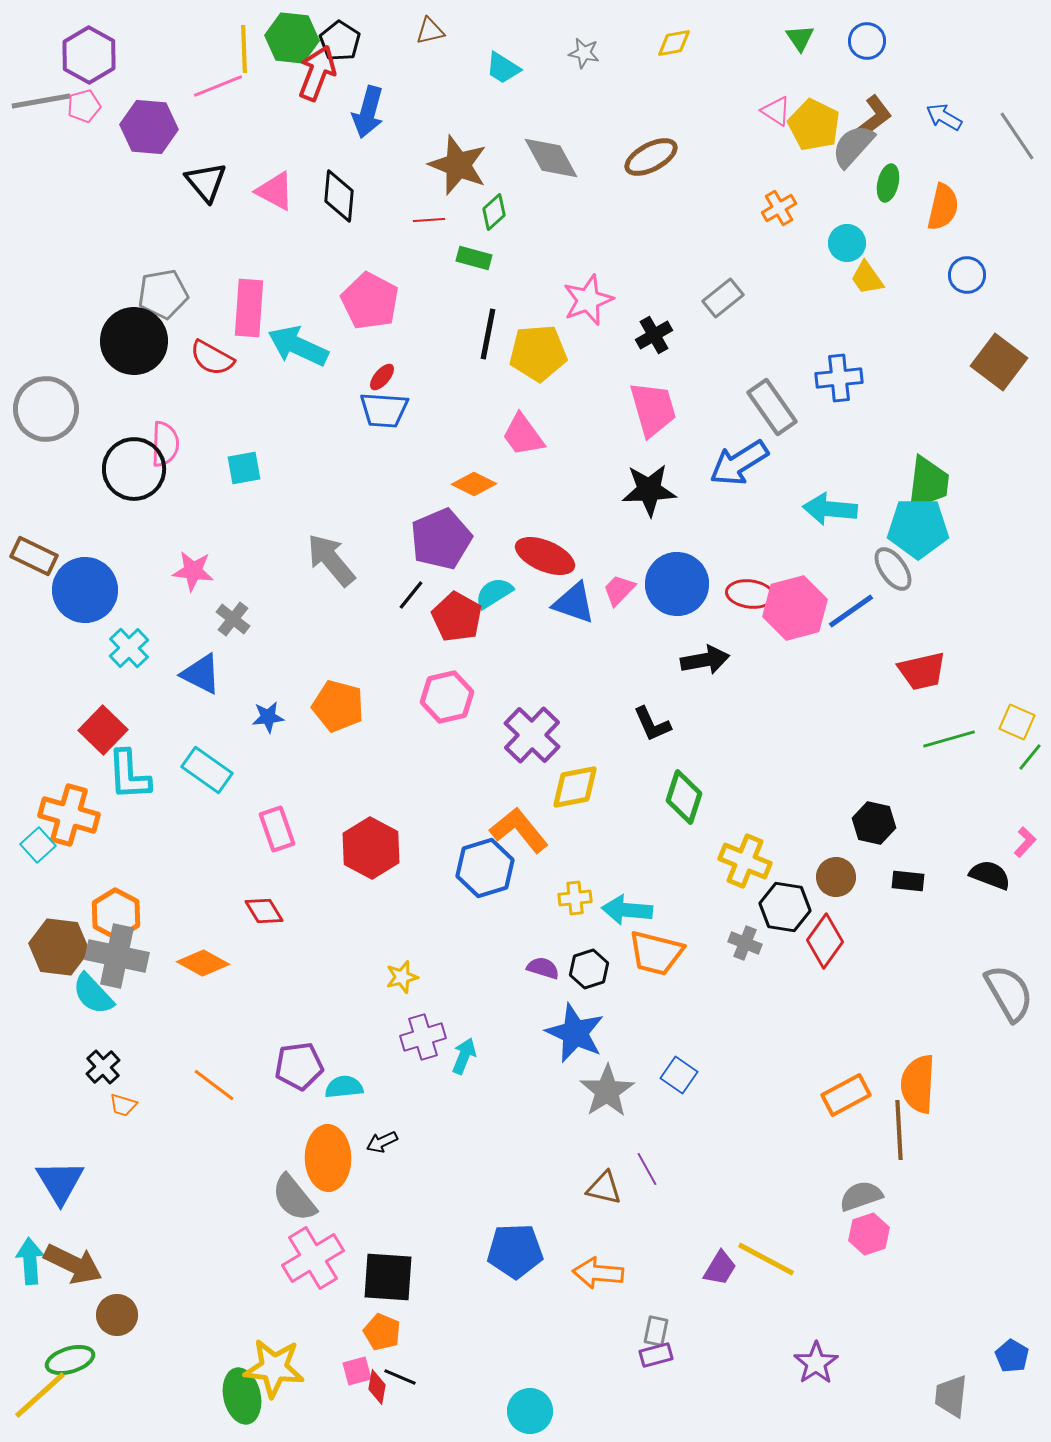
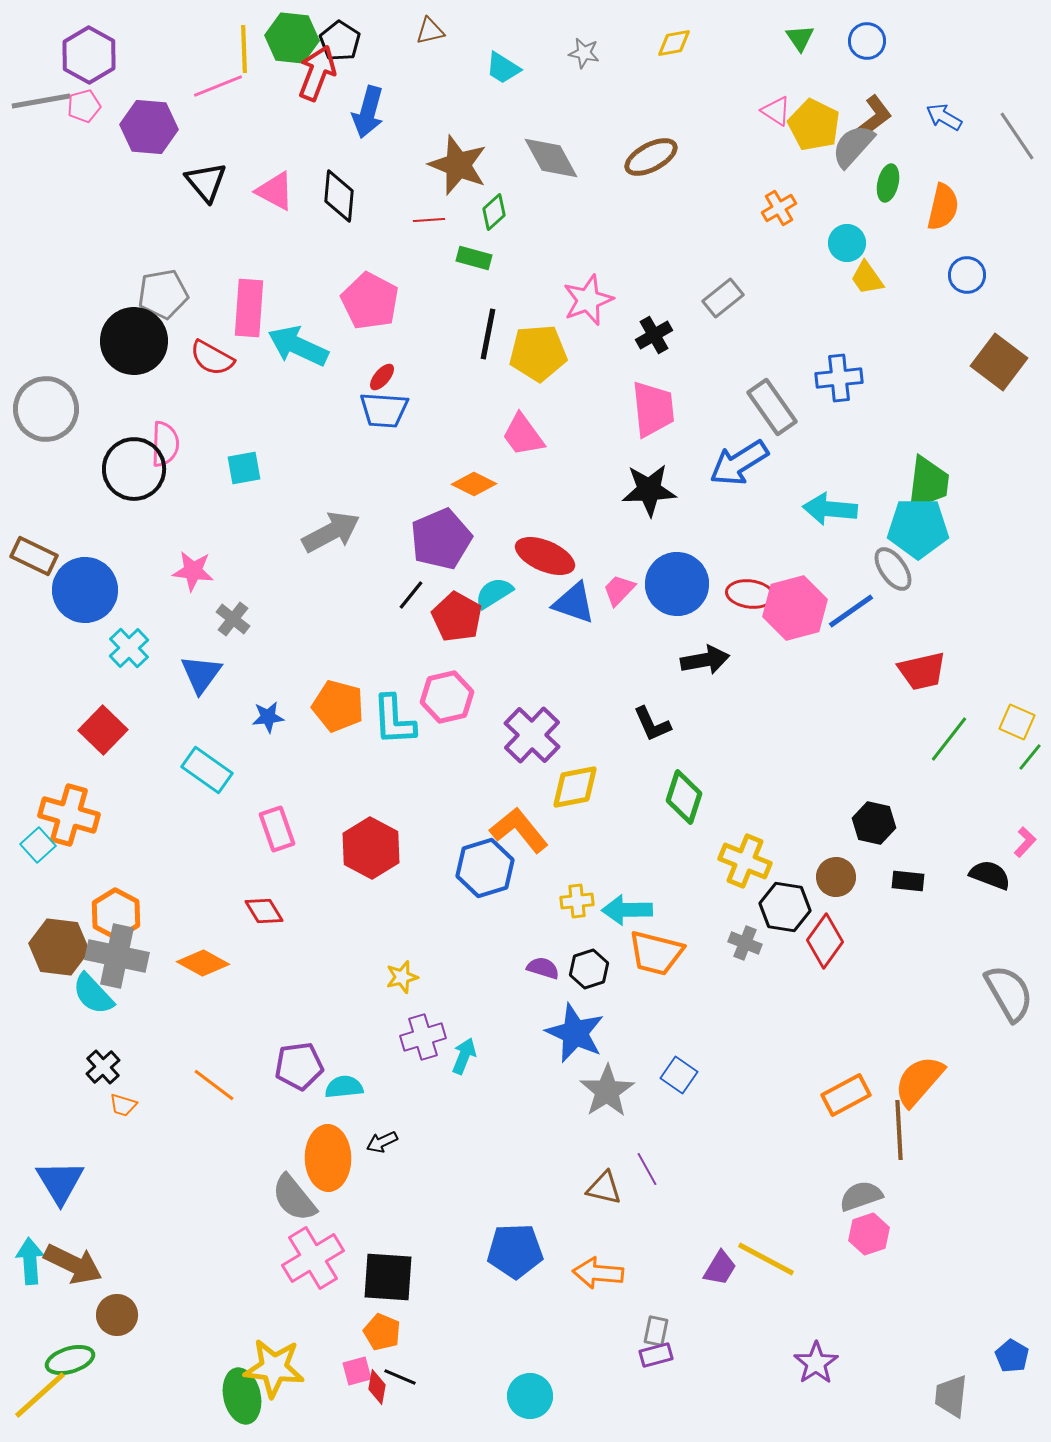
pink trapezoid at (653, 409): rotated 10 degrees clockwise
gray arrow at (331, 560): moved 28 px up; rotated 102 degrees clockwise
blue triangle at (201, 674): rotated 39 degrees clockwise
green line at (949, 739): rotated 36 degrees counterclockwise
cyan L-shape at (129, 775): moved 265 px right, 55 px up
yellow cross at (575, 898): moved 2 px right, 3 px down
cyan arrow at (627, 910): rotated 6 degrees counterclockwise
orange semicircle at (918, 1084): moved 1 px right, 3 px up; rotated 38 degrees clockwise
cyan circle at (530, 1411): moved 15 px up
